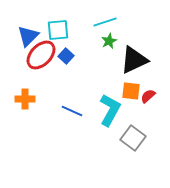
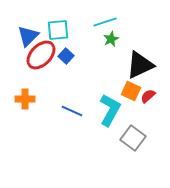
green star: moved 2 px right, 2 px up
black triangle: moved 6 px right, 5 px down
orange square: rotated 18 degrees clockwise
